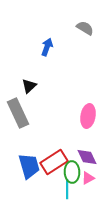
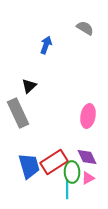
blue arrow: moved 1 px left, 2 px up
